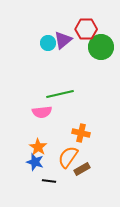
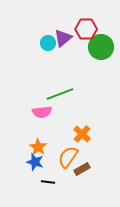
purple triangle: moved 2 px up
green line: rotated 8 degrees counterclockwise
orange cross: moved 1 px right, 1 px down; rotated 30 degrees clockwise
black line: moved 1 px left, 1 px down
